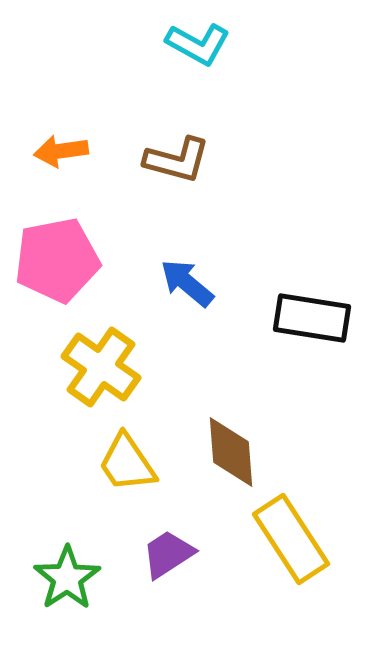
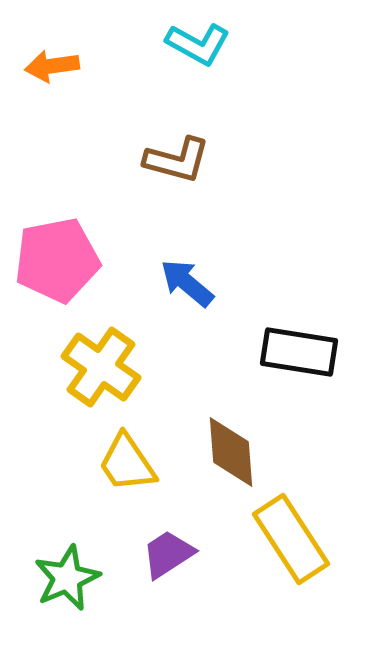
orange arrow: moved 9 px left, 85 px up
black rectangle: moved 13 px left, 34 px down
green star: rotated 10 degrees clockwise
